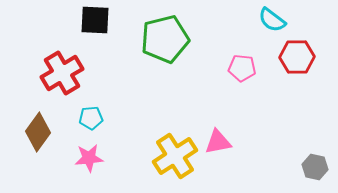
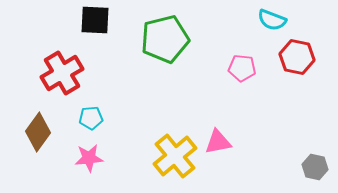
cyan semicircle: rotated 16 degrees counterclockwise
red hexagon: rotated 12 degrees clockwise
yellow cross: rotated 6 degrees counterclockwise
